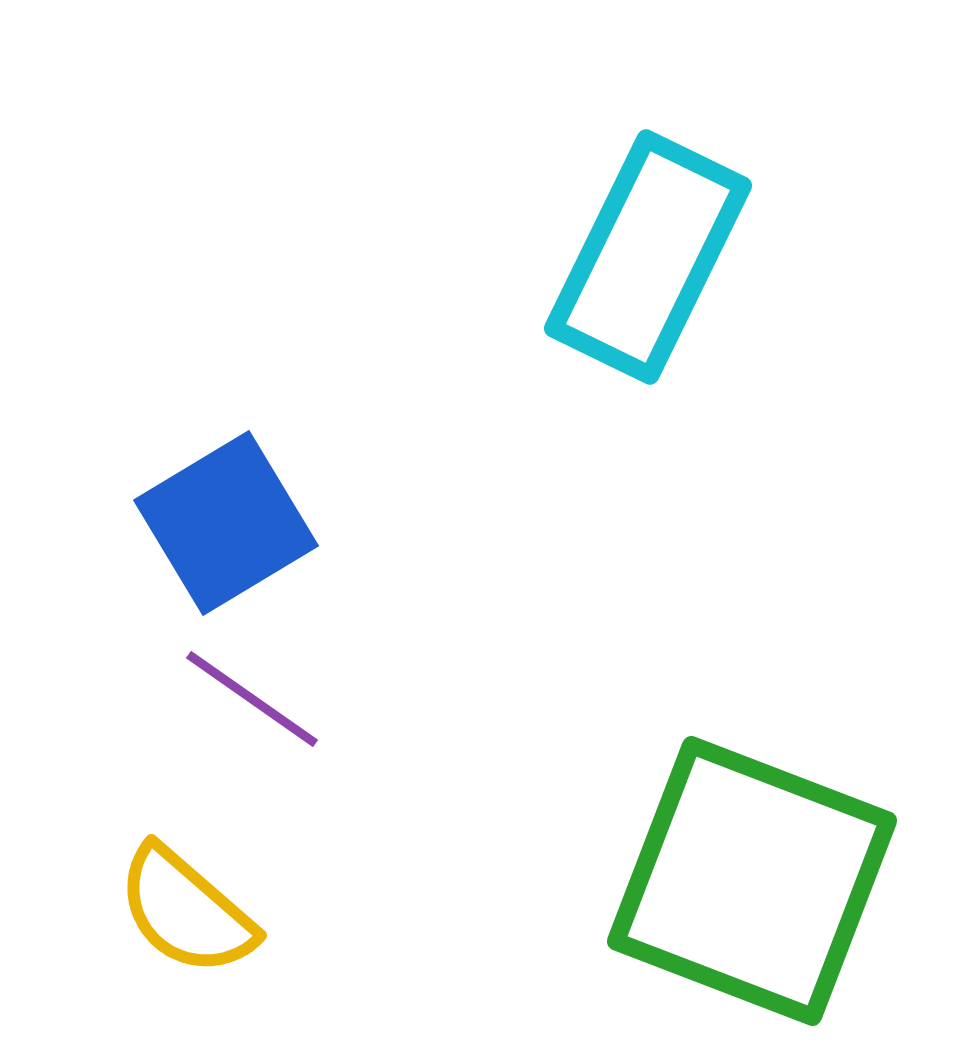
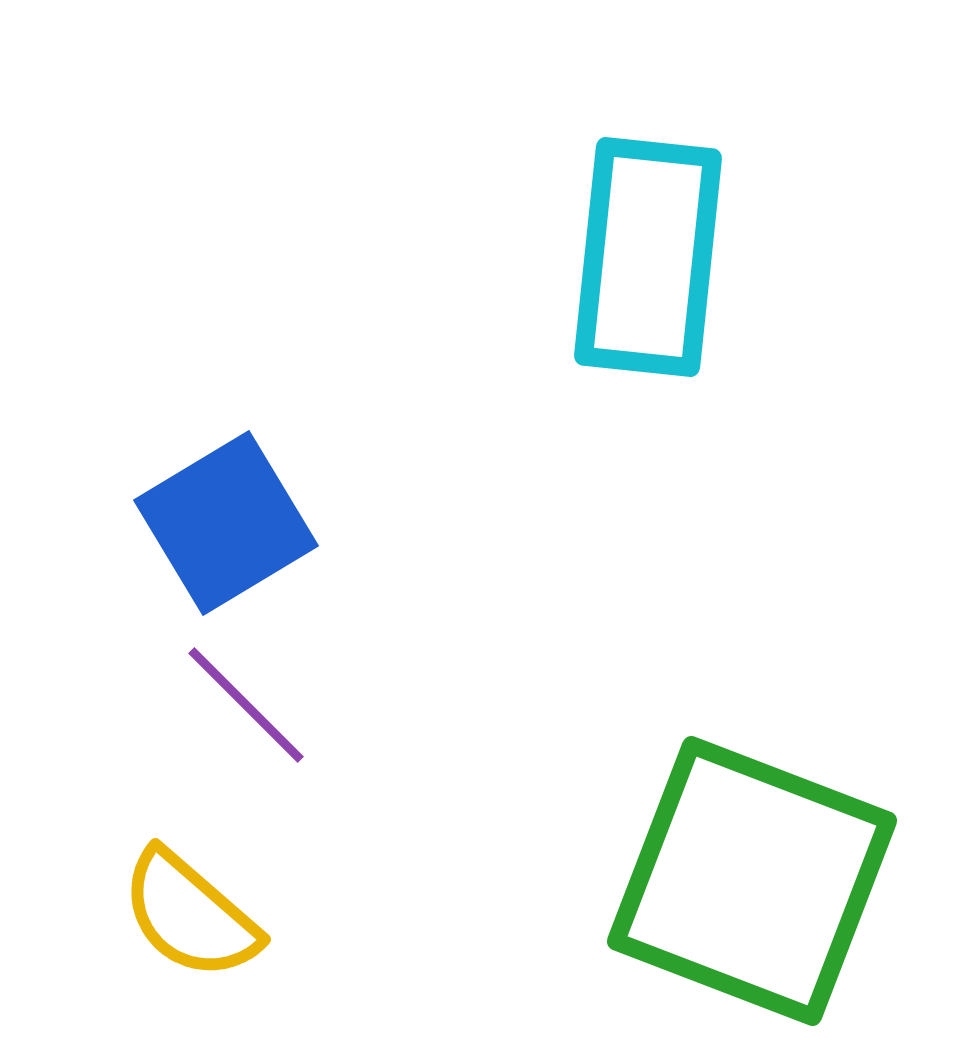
cyan rectangle: rotated 20 degrees counterclockwise
purple line: moved 6 px left, 6 px down; rotated 10 degrees clockwise
yellow semicircle: moved 4 px right, 4 px down
